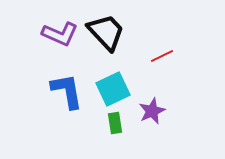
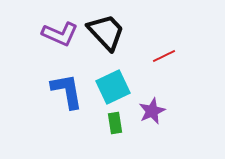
red line: moved 2 px right
cyan square: moved 2 px up
